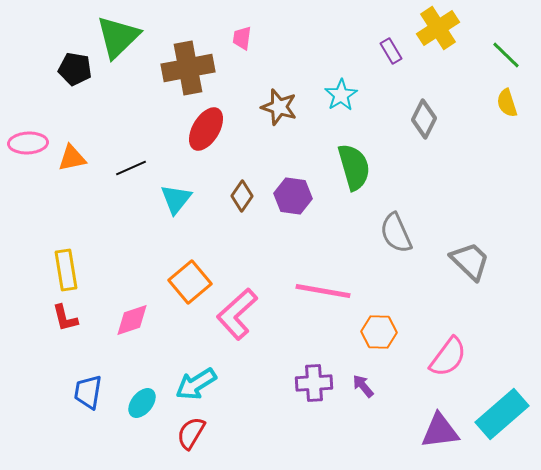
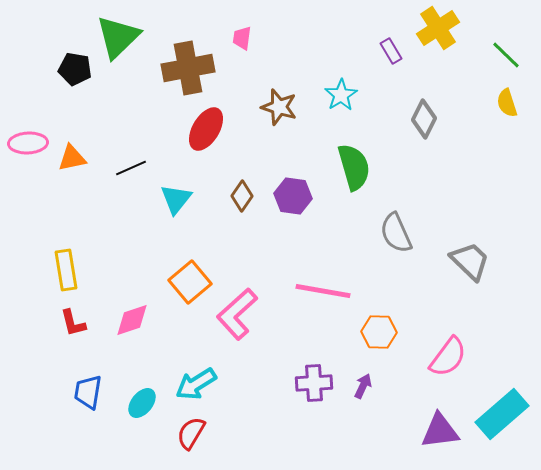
red L-shape: moved 8 px right, 5 px down
purple arrow: rotated 65 degrees clockwise
